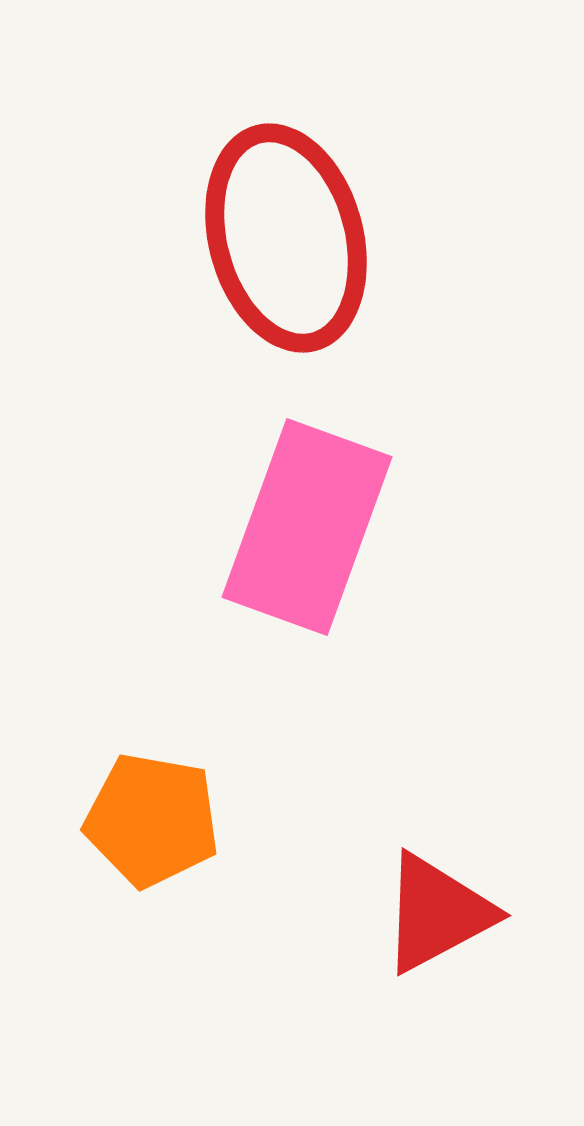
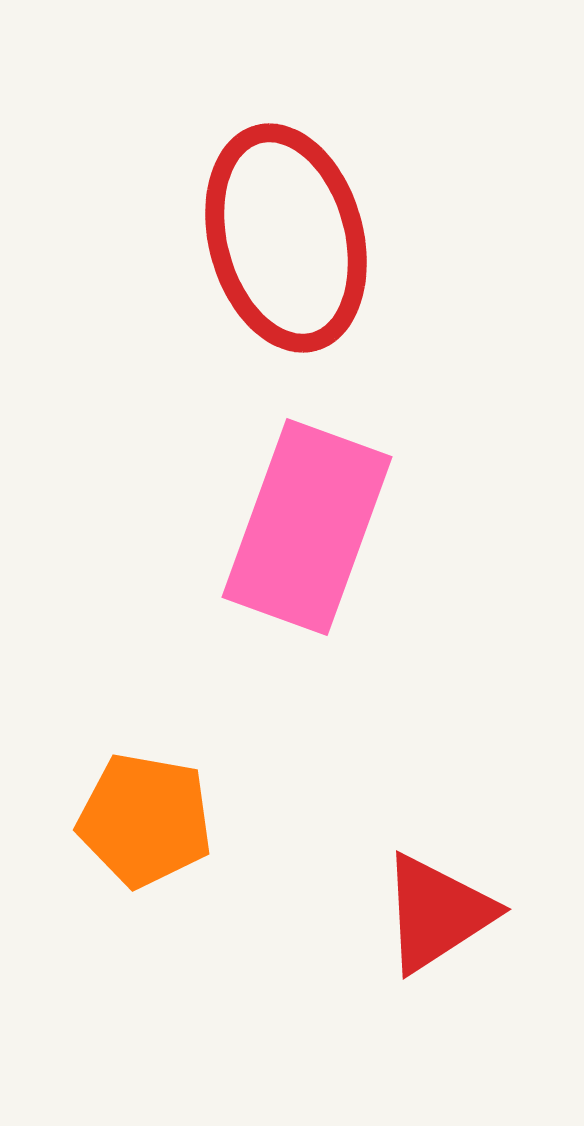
orange pentagon: moved 7 px left
red triangle: rotated 5 degrees counterclockwise
